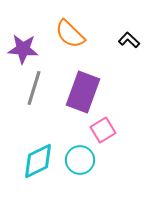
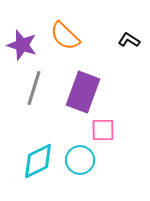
orange semicircle: moved 5 px left, 2 px down
black L-shape: rotated 10 degrees counterclockwise
purple star: moved 1 px left, 4 px up; rotated 12 degrees clockwise
pink square: rotated 30 degrees clockwise
